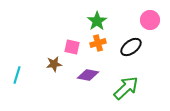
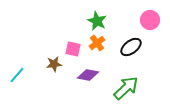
green star: rotated 12 degrees counterclockwise
orange cross: moved 1 px left; rotated 21 degrees counterclockwise
pink square: moved 1 px right, 2 px down
cyan line: rotated 24 degrees clockwise
